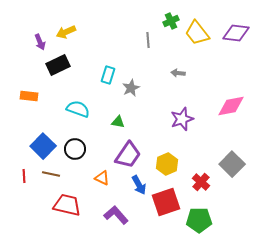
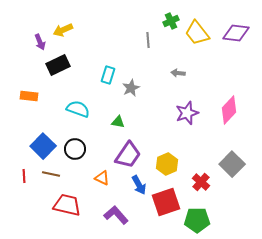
yellow arrow: moved 3 px left, 2 px up
pink diamond: moved 2 px left, 4 px down; rotated 36 degrees counterclockwise
purple star: moved 5 px right, 6 px up
green pentagon: moved 2 px left
